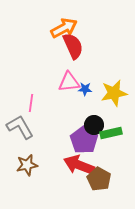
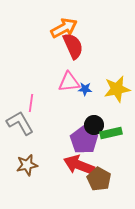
yellow star: moved 3 px right, 4 px up
gray L-shape: moved 4 px up
